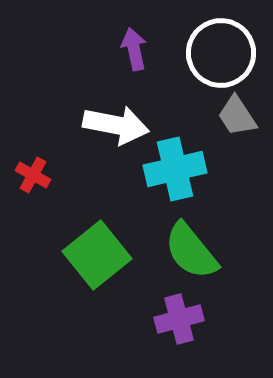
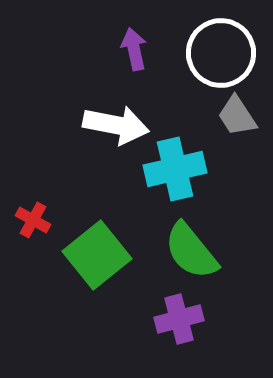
red cross: moved 45 px down
